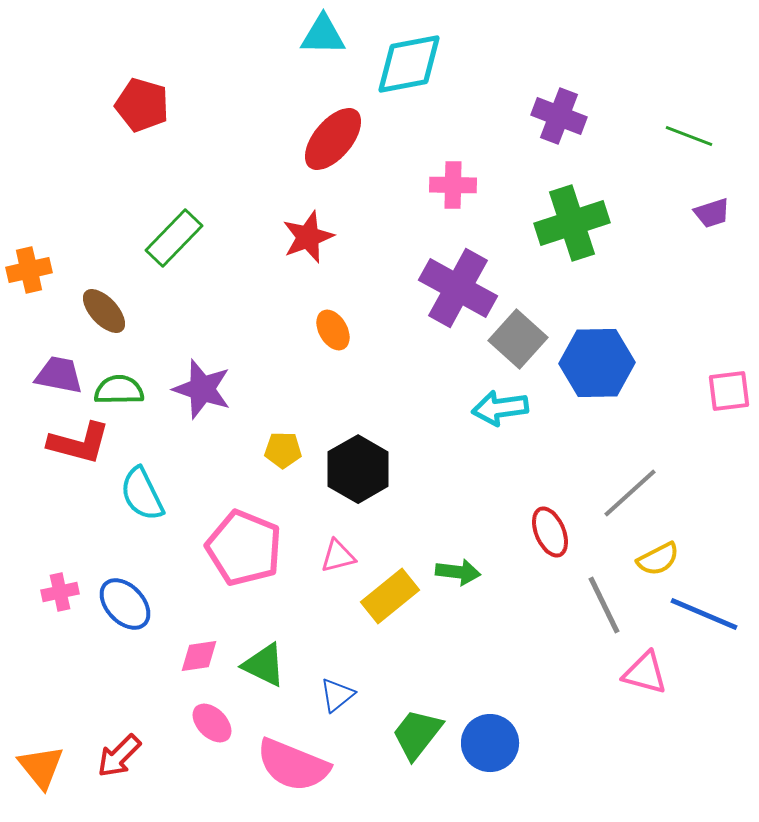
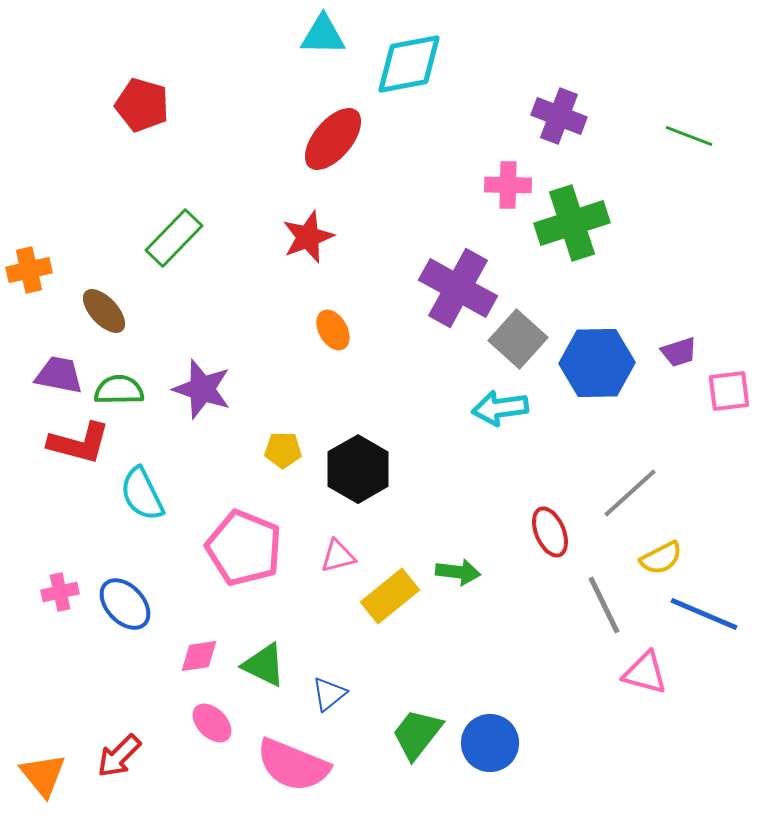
pink cross at (453, 185): moved 55 px right
purple trapezoid at (712, 213): moved 33 px left, 139 px down
yellow semicircle at (658, 559): moved 3 px right, 1 px up
blue triangle at (337, 695): moved 8 px left, 1 px up
orange triangle at (41, 767): moved 2 px right, 8 px down
